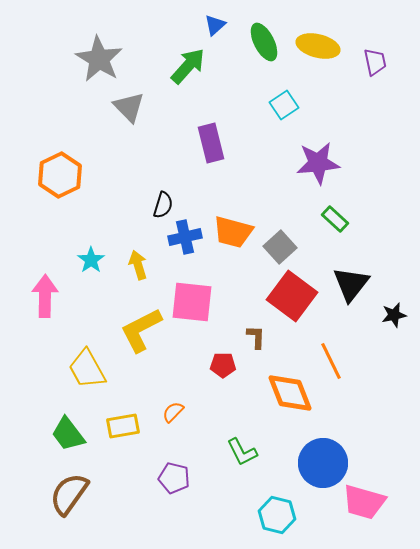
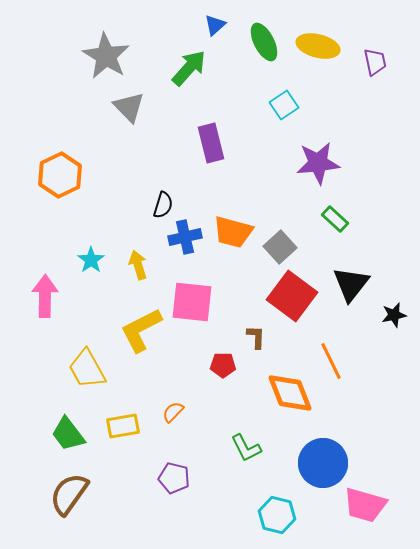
gray star: moved 7 px right, 3 px up
green arrow: moved 1 px right, 2 px down
green L-shape: moved 4 px right, 4 px up
pink trapezoid: moved 1 px right, 3 px down
